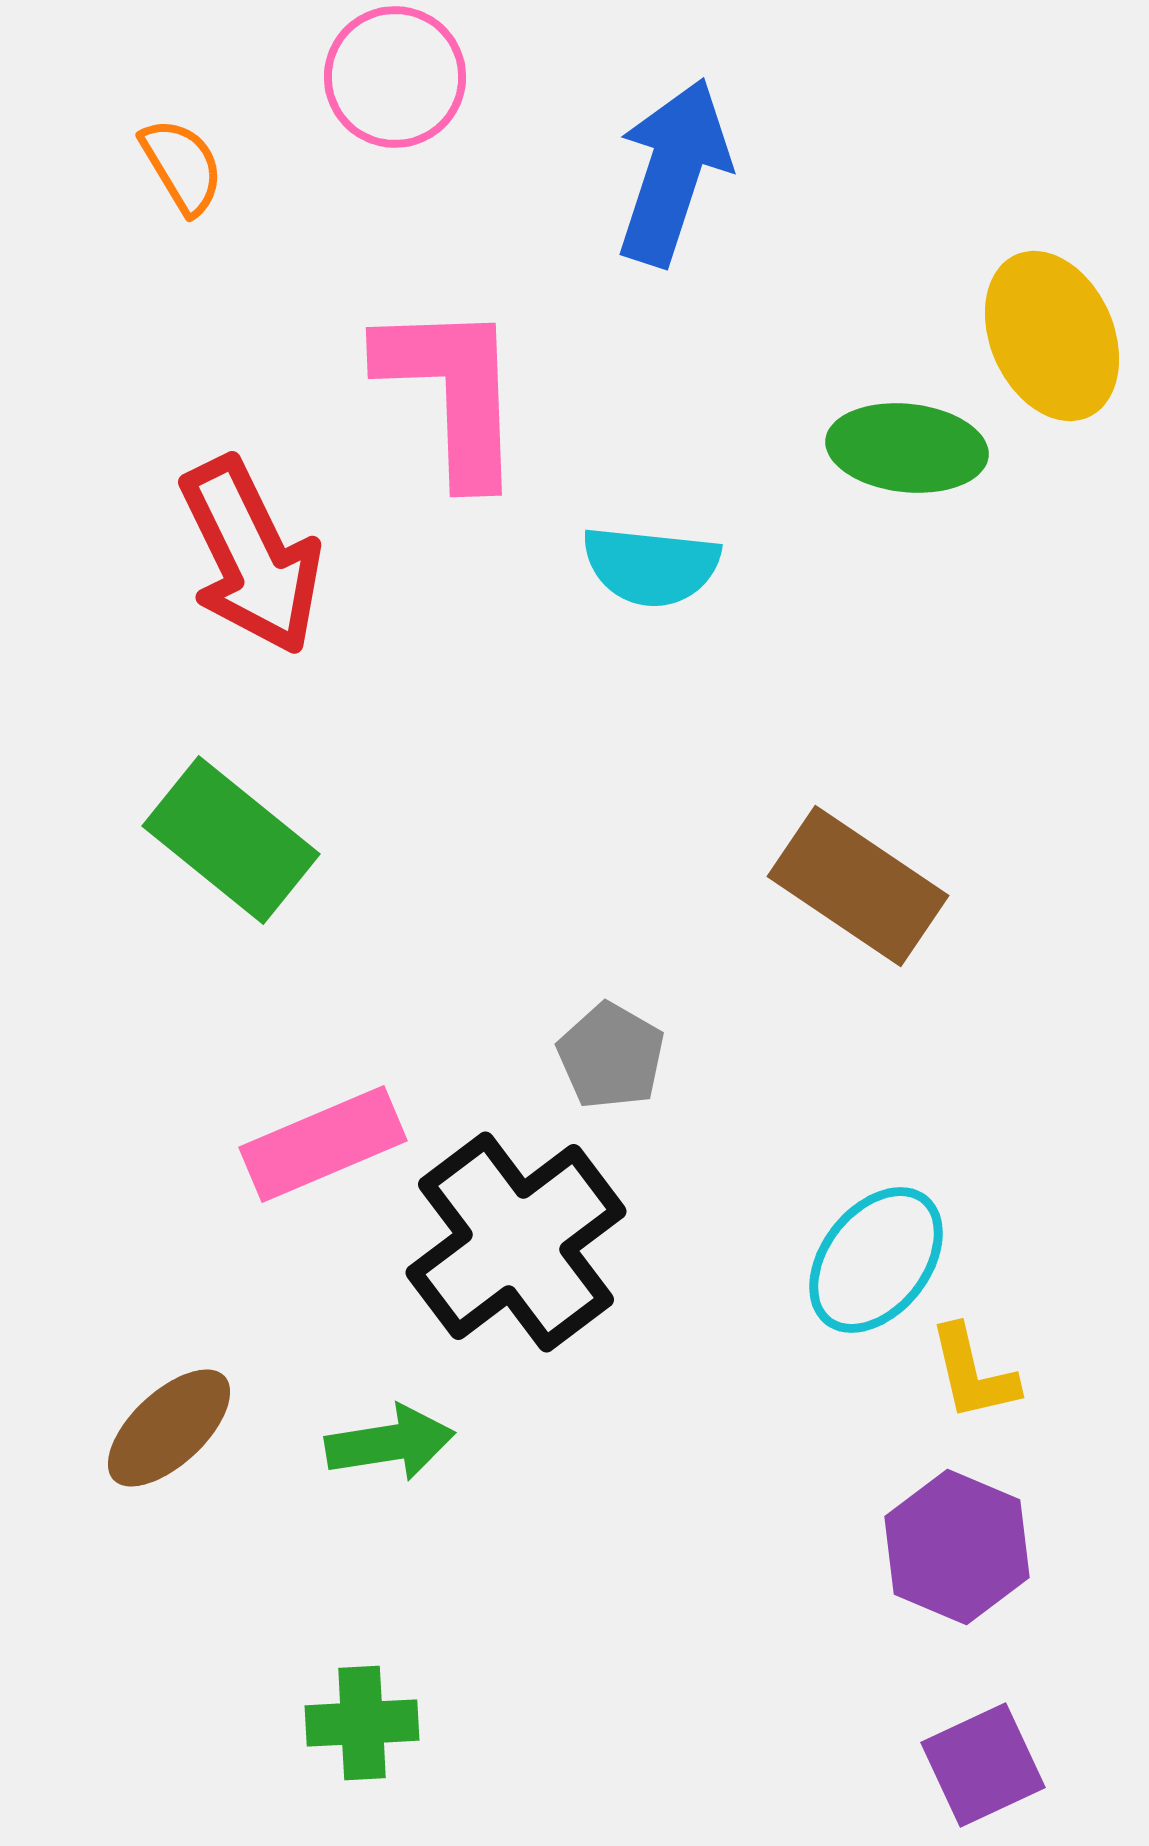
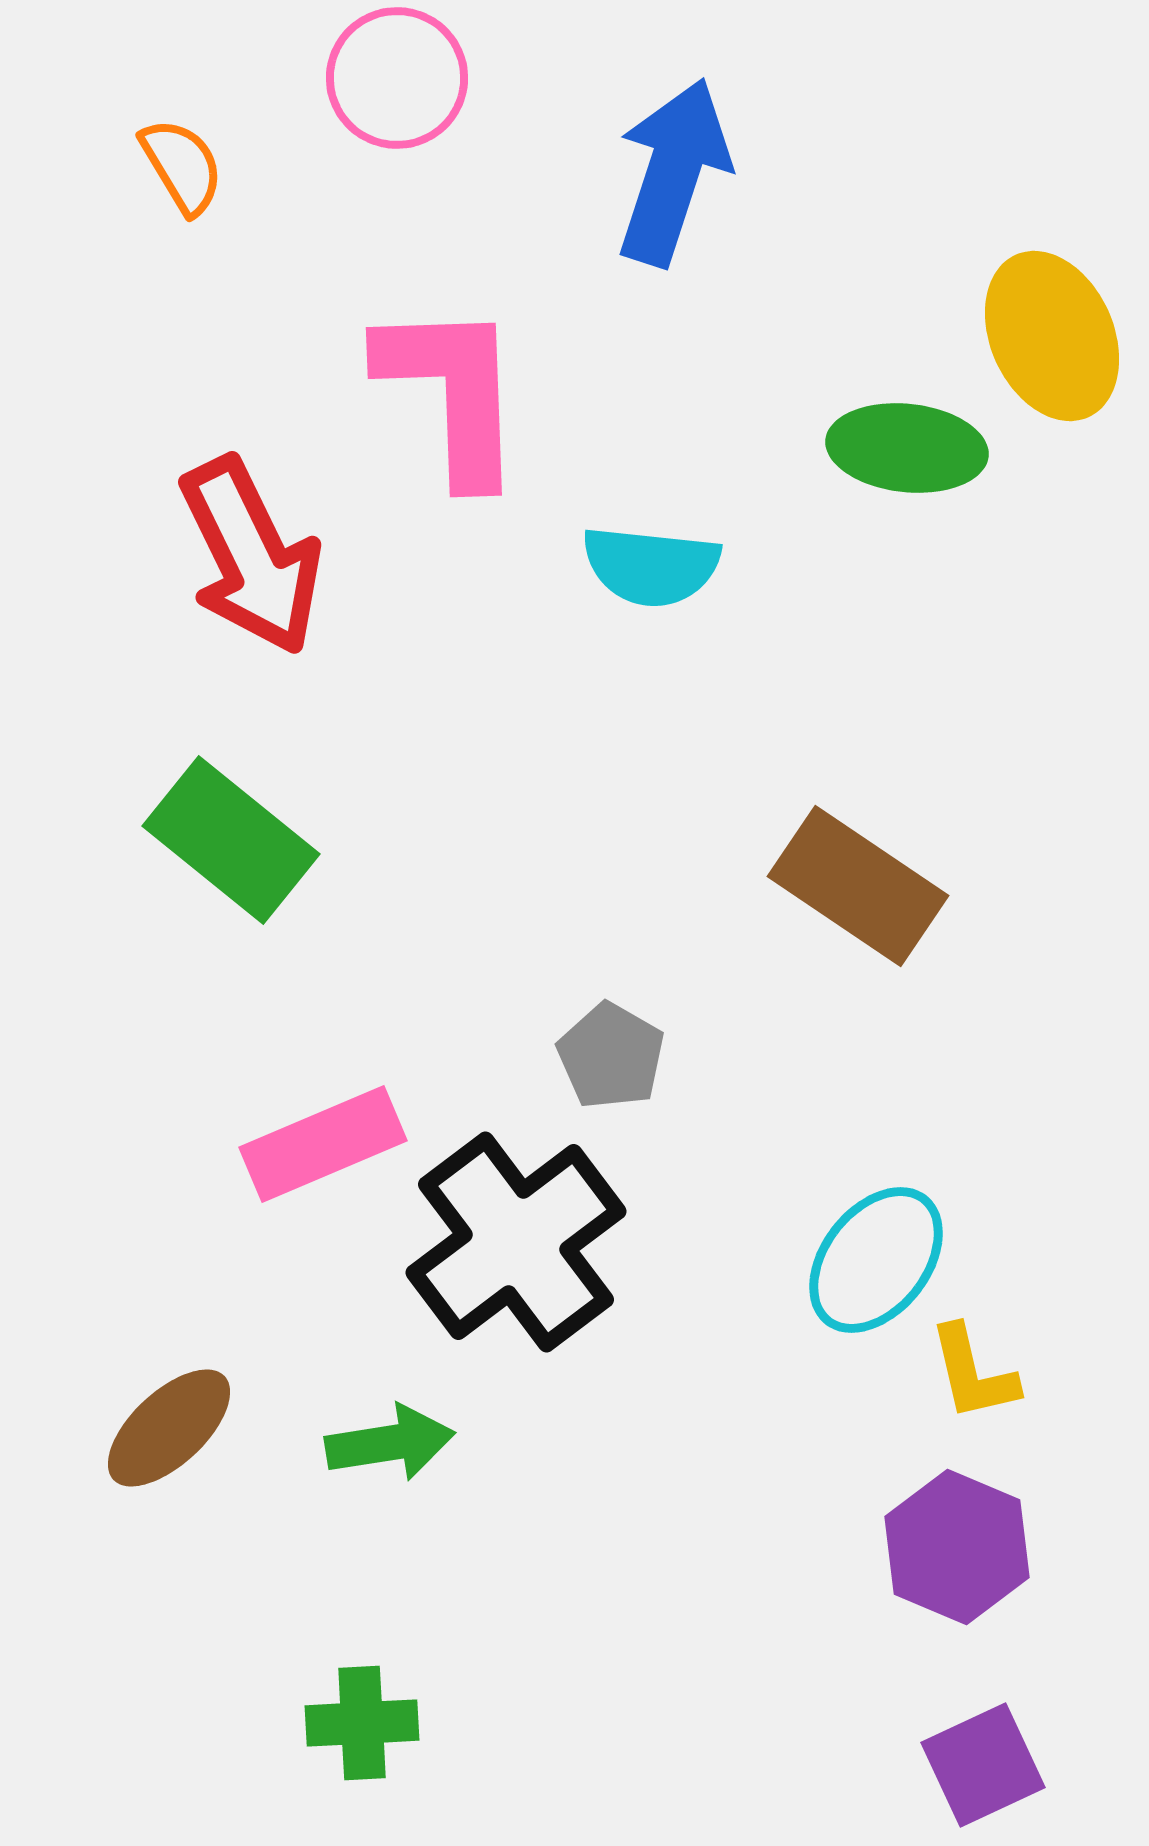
pink circle: moved 2 px right, 1 px down
